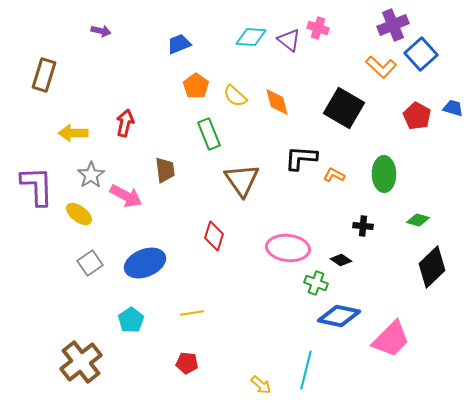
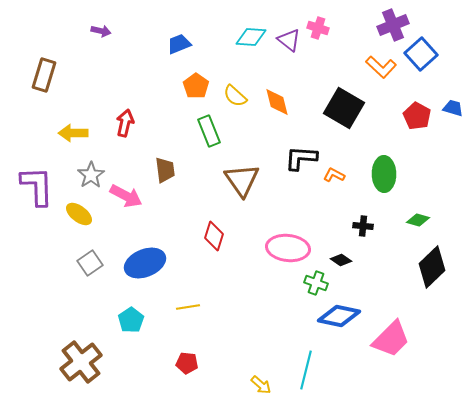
green rectangle at (209, 134): moved 3 px up
yellow line at (192, 313): moved 4 px left, 6 px up
